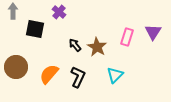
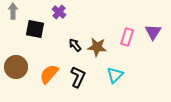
brown star: rotated 24 degrees counterclockwise
